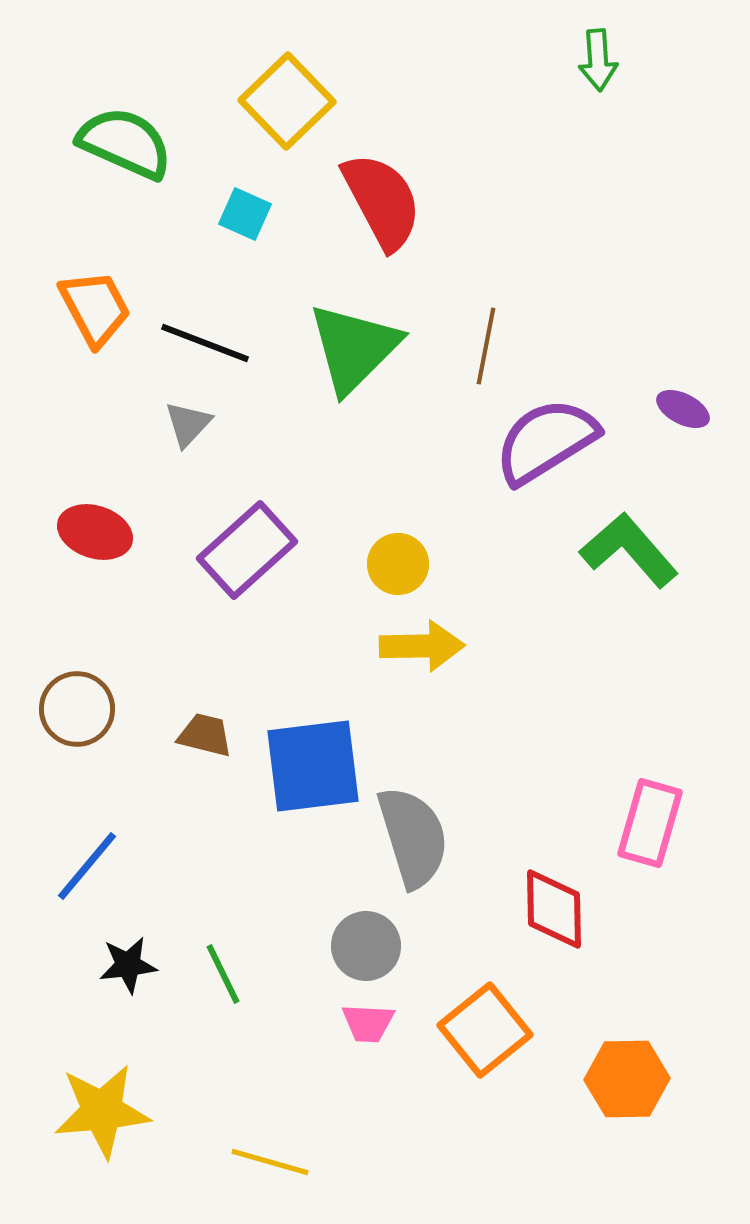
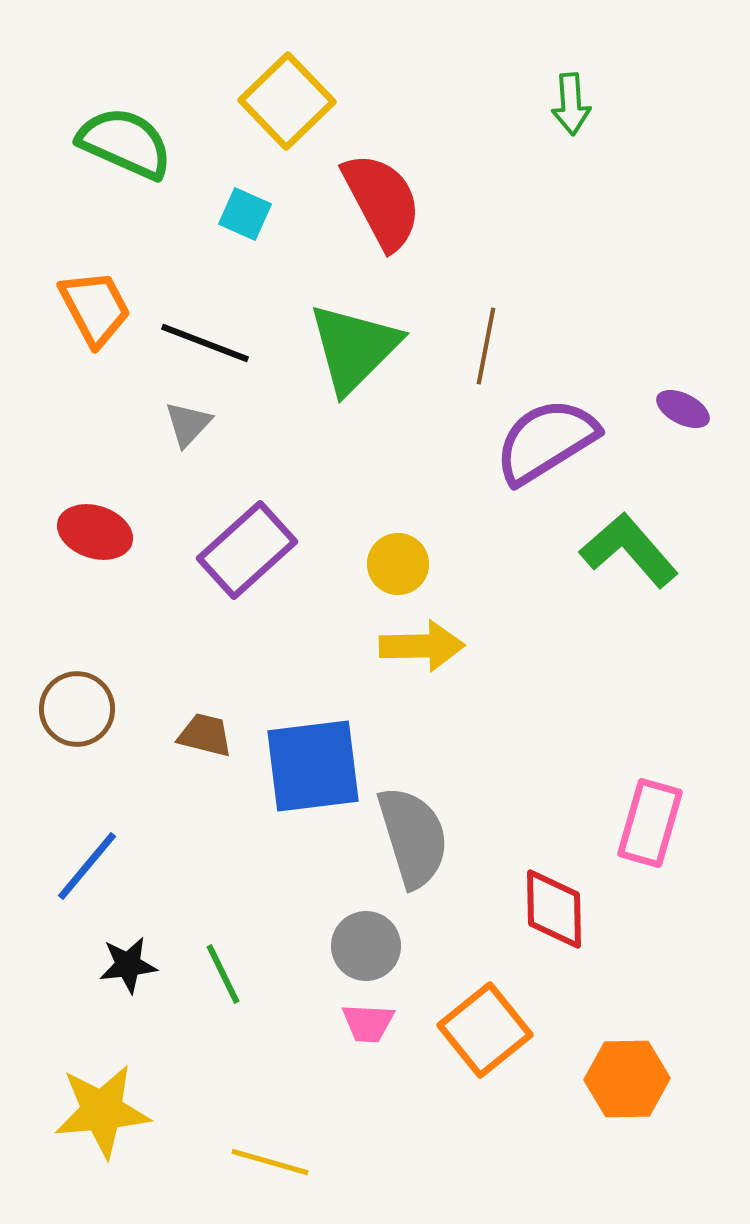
green arrow: moved 27 px left, 44 px down
